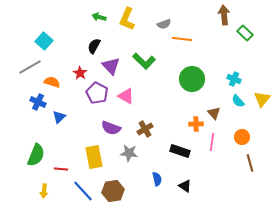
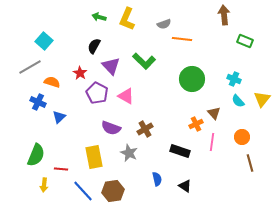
green rectangle: moved 8 px down; rotated 21 degrees counterclockwise
orange cross: rotated 24 degrees counterclockwise
gray star: rotated 18 degrees clockwise
yellow arrow: moved 6 px up
